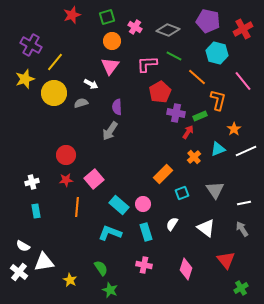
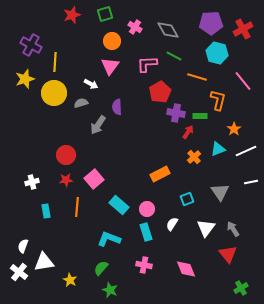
green square at (107, 17): moved 2 px left, 3 px up
purple pentagon at (208, 21): moved 3 px right, 2 px down; rotated 15 degrees counterclockwise
gray diamond at (168, 30): rotated 40 degrees clockwise
yellow line at (55, 62): rotated 36 degrees counterclockwise
orange line at (197, 77): rotated 24 degrees counterclockwise
green rectangle at (200, 116): rotated 24 degrees clockwise
gray arrow at (110, 131): moved 12 px left, 6 px up
orange rectangle at (163, 174): moved 3 px left; rotated 18 degrees clockwise
gray triangle at (215, 190): moved 5 px right, 2 px down
cyan square at (182, 193): moved 5 px right, 6 px down
white line at (244, 203): moved 7 px right, 21 px up
pink circle at (143, 204): moved 4 px right, 5 px down
cyan rectangle at (36, 211): moved 10 px right
white triangle at (206, 228): rotated 30 degrees clockwise
gray arrow at (242, 229): moved 9 px left
cyan L-shape at (110, 233): moved 1 px left, 6 px down
white semicircle at (23, 246): rotated 80 degrees clockwise
red triangle at (226, 260): moved 2 px right, 6 px up
green semicircle at (101, 268): rotated 105 degrees counterclockwise
pink diamond at (186, 269): rotated 40 degrees counterclockwise
